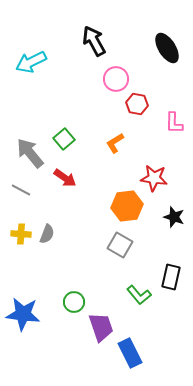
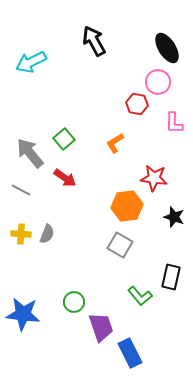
pink circle: moved 42 px right, 3 px down
green L-shape: moved 1 px right, 1 px down
